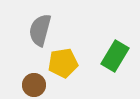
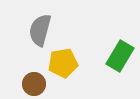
green rectangle: moved 5 px right
brown circle: moved 1 px up
